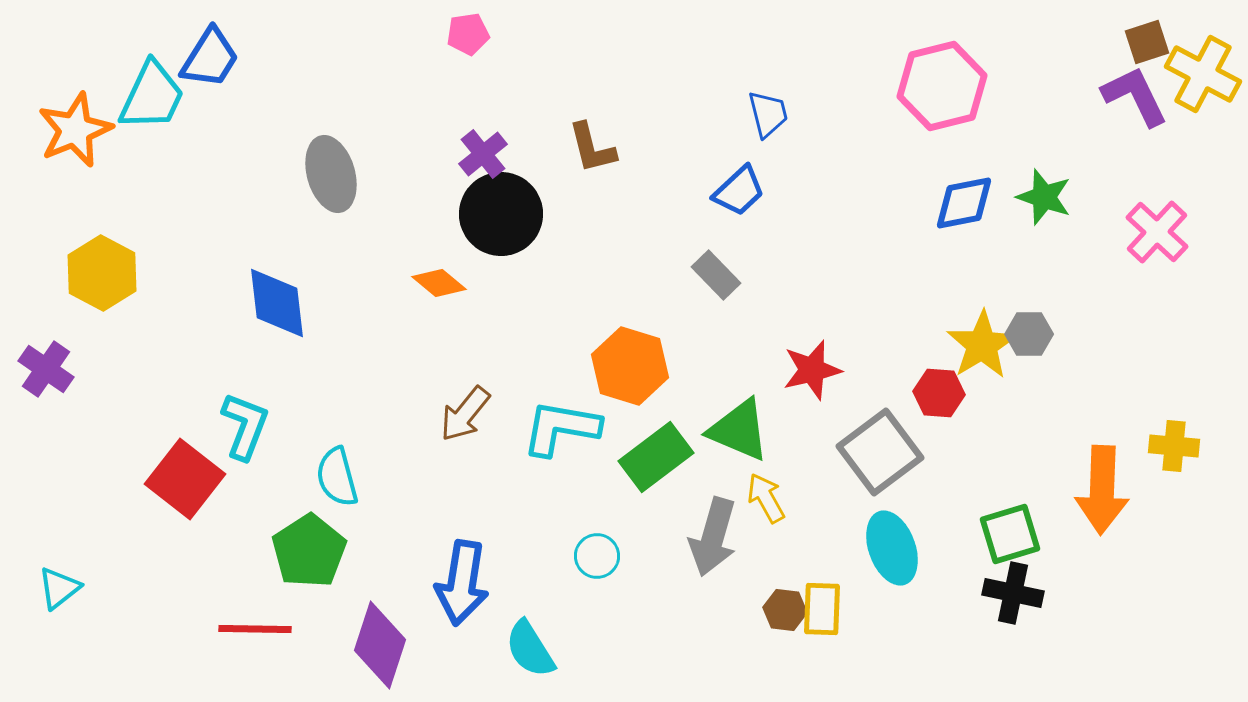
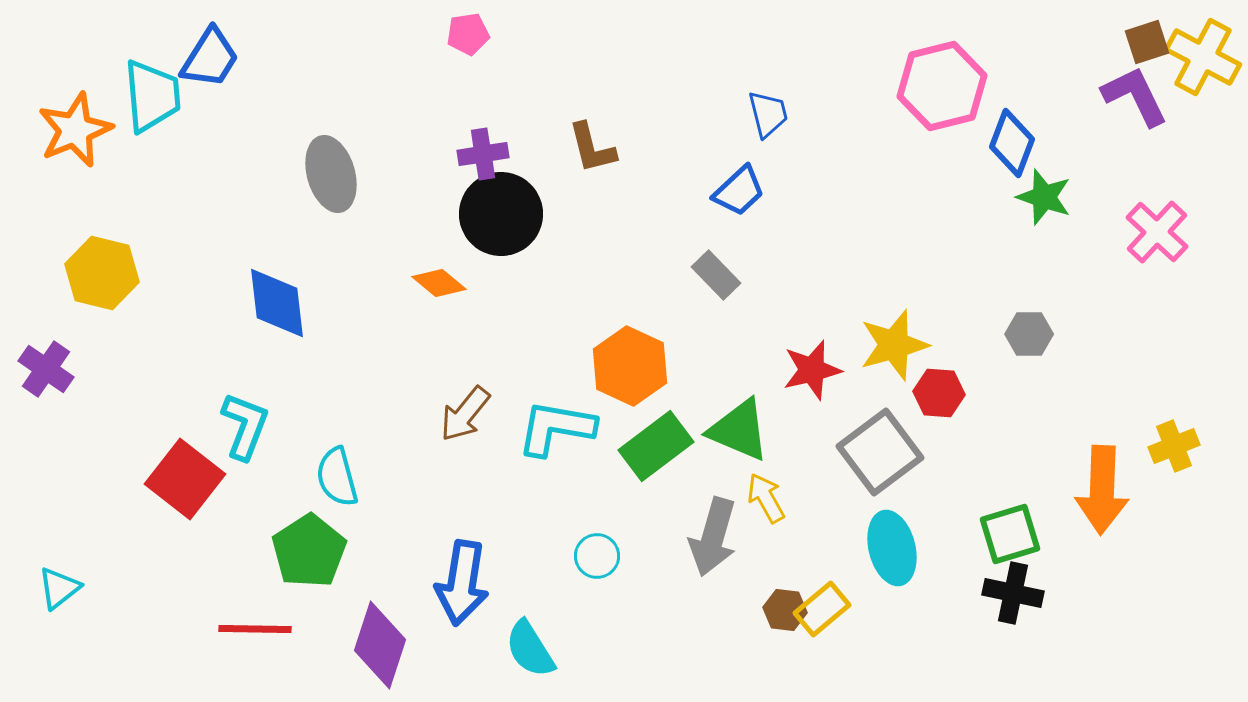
yellow cross at (1203, 74): moved 17 px up
cyan trapezoid at (152, 96): rotated 30 degrees counterclockwise
purple cross at (483, 154): rotated 30 degrees clockwise
blue diamond at (964, 203): moved 48 px right, 60 px up; rotated 58 degrees counterclockwise
yellow hexagon at (102, 273): rotated 14 degrees counterclockwise
yellow star at (982, 345): moved 88 px left; rotated 16 degrees clockwise
orange hexagon at (630, 366): rotated 8 degrees clockwise
cyan L-shape at (561, 428): moved 5 px left
yellow cross at (1174, 446): rotated 27 degrees counterclockwise
green rectangle at (656, 457): moved 11 px up
cyan ellipse at (892, 548): rotated 6 degrees clockwise
yellow rectangle at (822, 609): rotated 48 degrees clockwise
